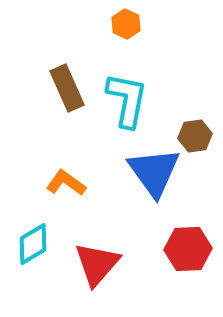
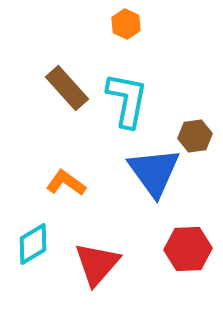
brown rectangle: rotated 18 degrees counterclockwise
